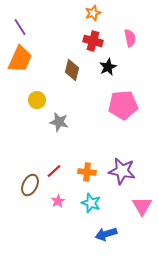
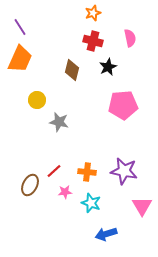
purple star: moved 2 px right
pink star: moved 7 px right, 9 px up; rotated 24 degrees clockwise
